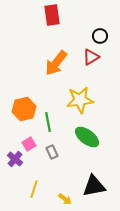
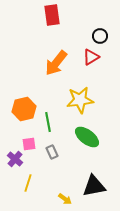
pink square: rotated 24 degrees clockwise
yellow line: moved 6 px left, 6 px up
